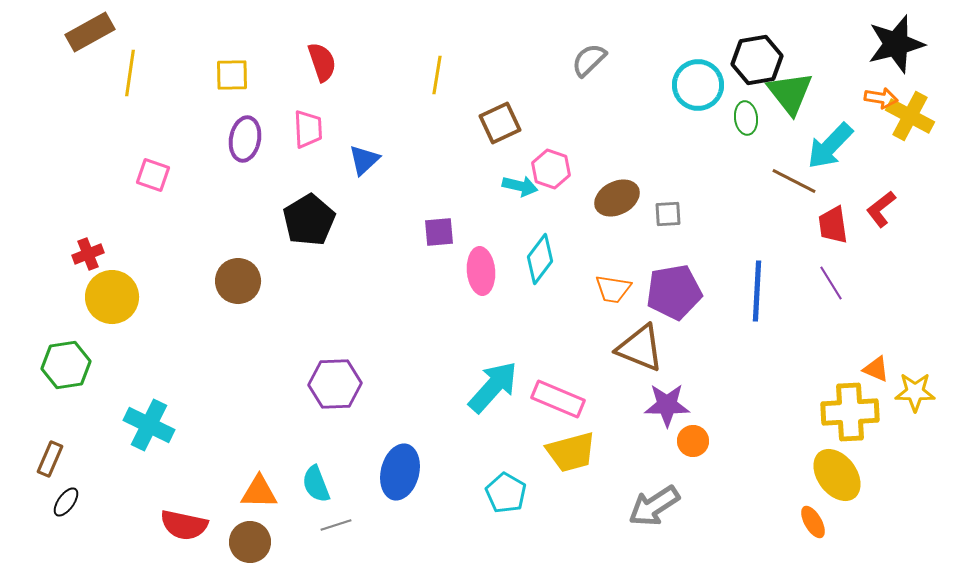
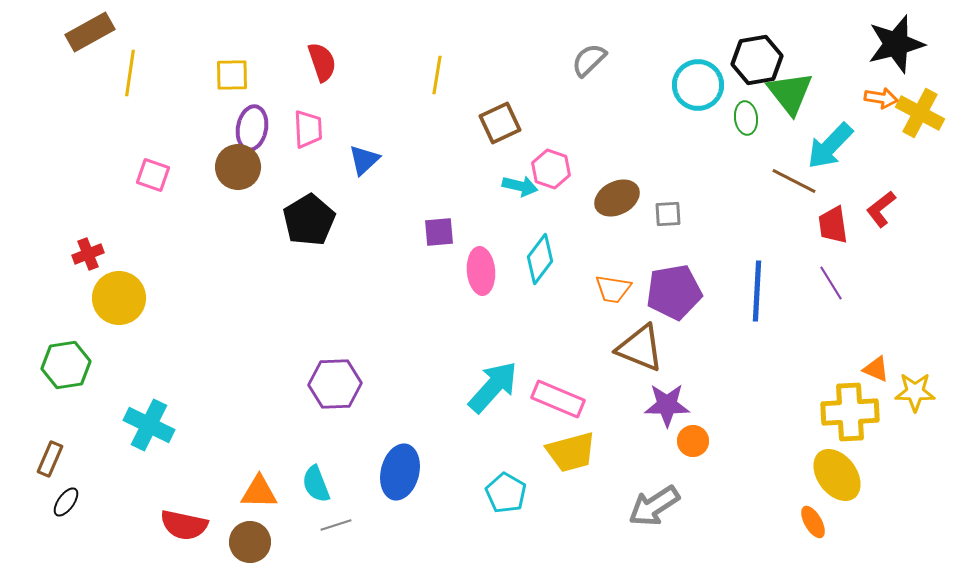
yellow cross at (910, 116): moved 10 px right, 3 px up
purple ellipse at (245, 139): moved 7 px right, 11 px up
brown circle at (238, 281): moved 114 px up
yellow circle at (112, 297): moved 7 px right, 1 px down
